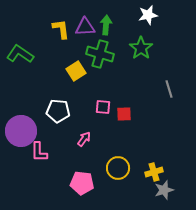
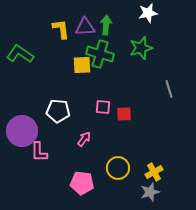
white star: moved 2 px up
green star: rotated 20 degrees clockwise
yellow square: moved 6 px right, 6 px up; rotated 30 degrees clockwise
purple circle: moved 1 px right
yellow cross: rotated 12 degrees counterclockwise
gray star: moved 14 px left, 2 px down
